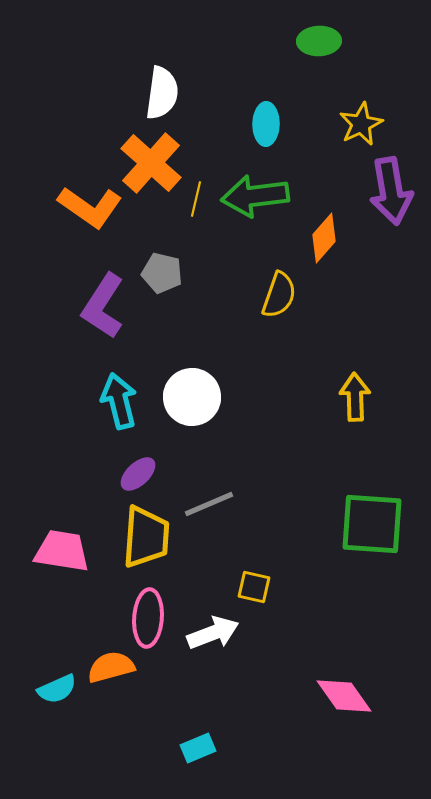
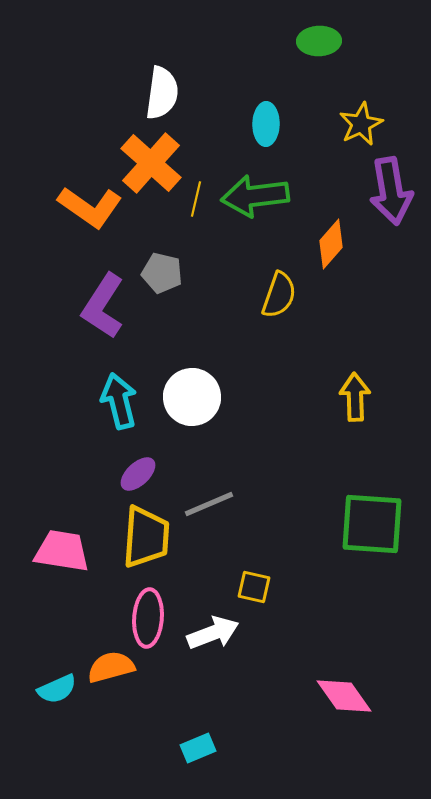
orange diamond: moved 7 px right, 6 px down
